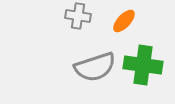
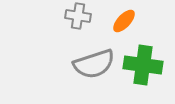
gray semicircle: moved 1 px left, 3 px up
